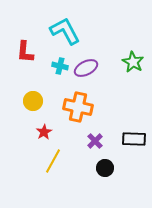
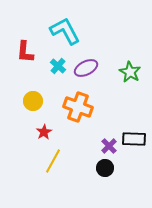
green star: moved 3 px left, 10 px down
cyan cross: moved 2 px left; rotated 28 degrees clockwise
orange cross: rotated 8 degrees clockwise
purple cross: moved 14 px right, 5 px down
